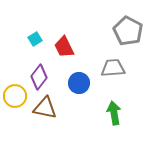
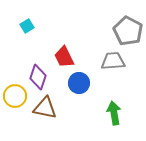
cyan square: moved 8 px left, 13 px up
red trapezoid: moved 10 px down
gray trapezoid: moved 7 px up
purple diamond: moved 1 px left; rotated 20 degrees counterclockwise
